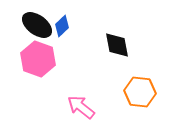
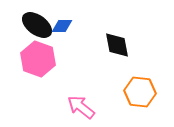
blue diamond: rotated 45 degrees clockwise
